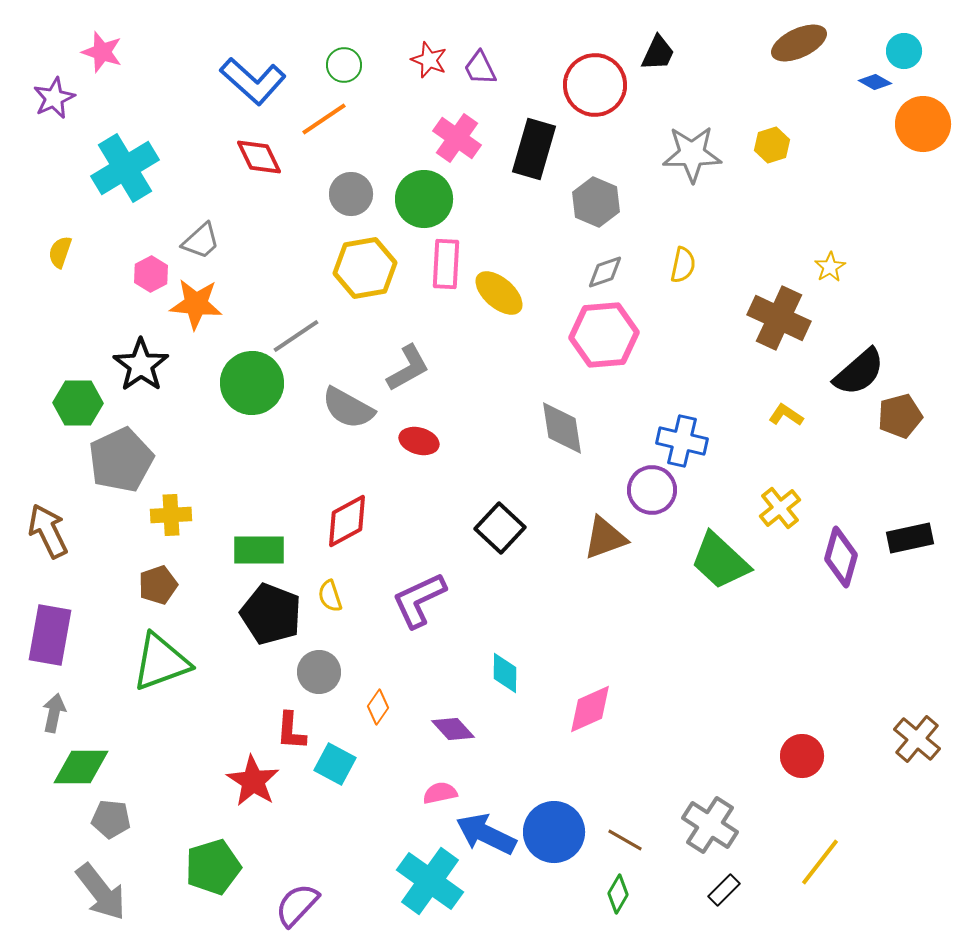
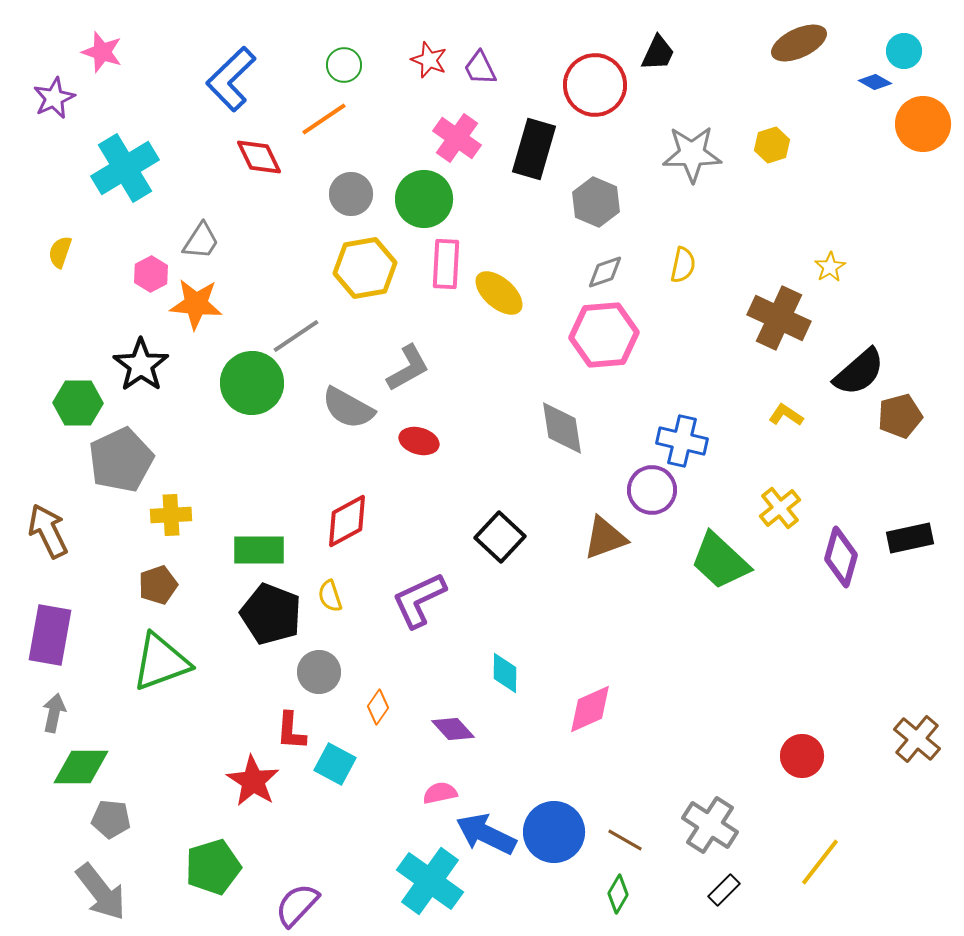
blue L-shape at (253, 81): moved 22 px left, 2 px up; rotated 94 degrees clockwise
gray trapezoid at (201, 241): rotated 15 degrees counterclockwise
black square at (500, 528): moved 9 px down
